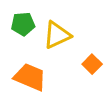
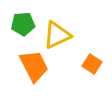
orange square: rotated 12 degrees counterclockwise
orange trapezoid: moved 4 px right, 11 px up; rotated 40 degrees clockwise
